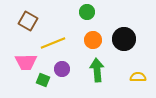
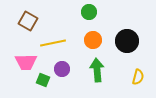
green circle: moved 2 px right
black circle: moved 3 px right, 2 px down
yellow line: rotated 10 degrees clockwise
yellow semicircle: rotated 105 degrees clockwise
